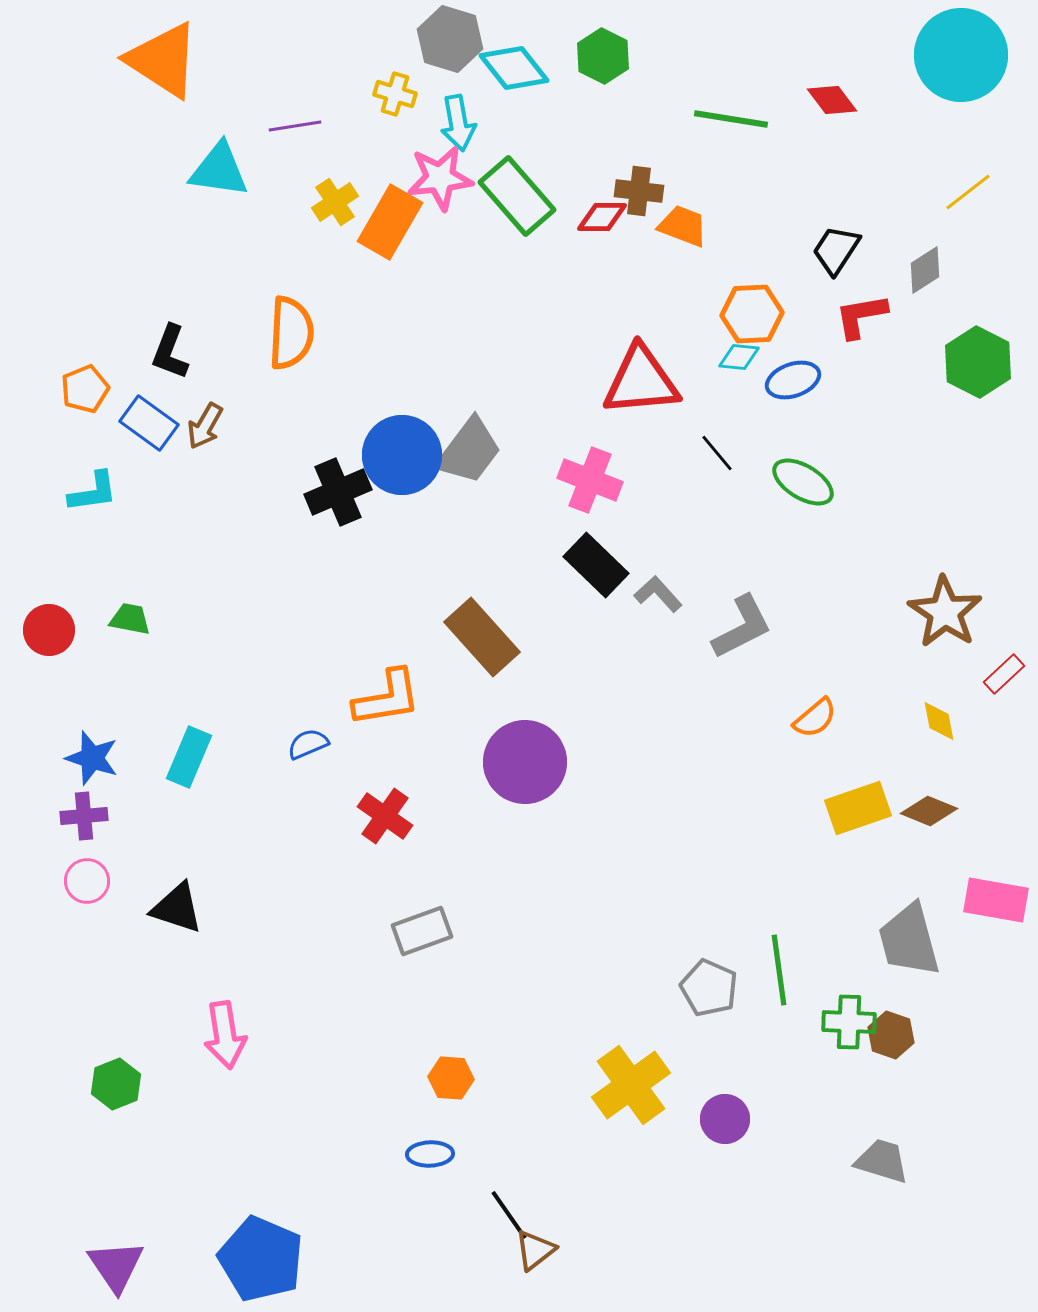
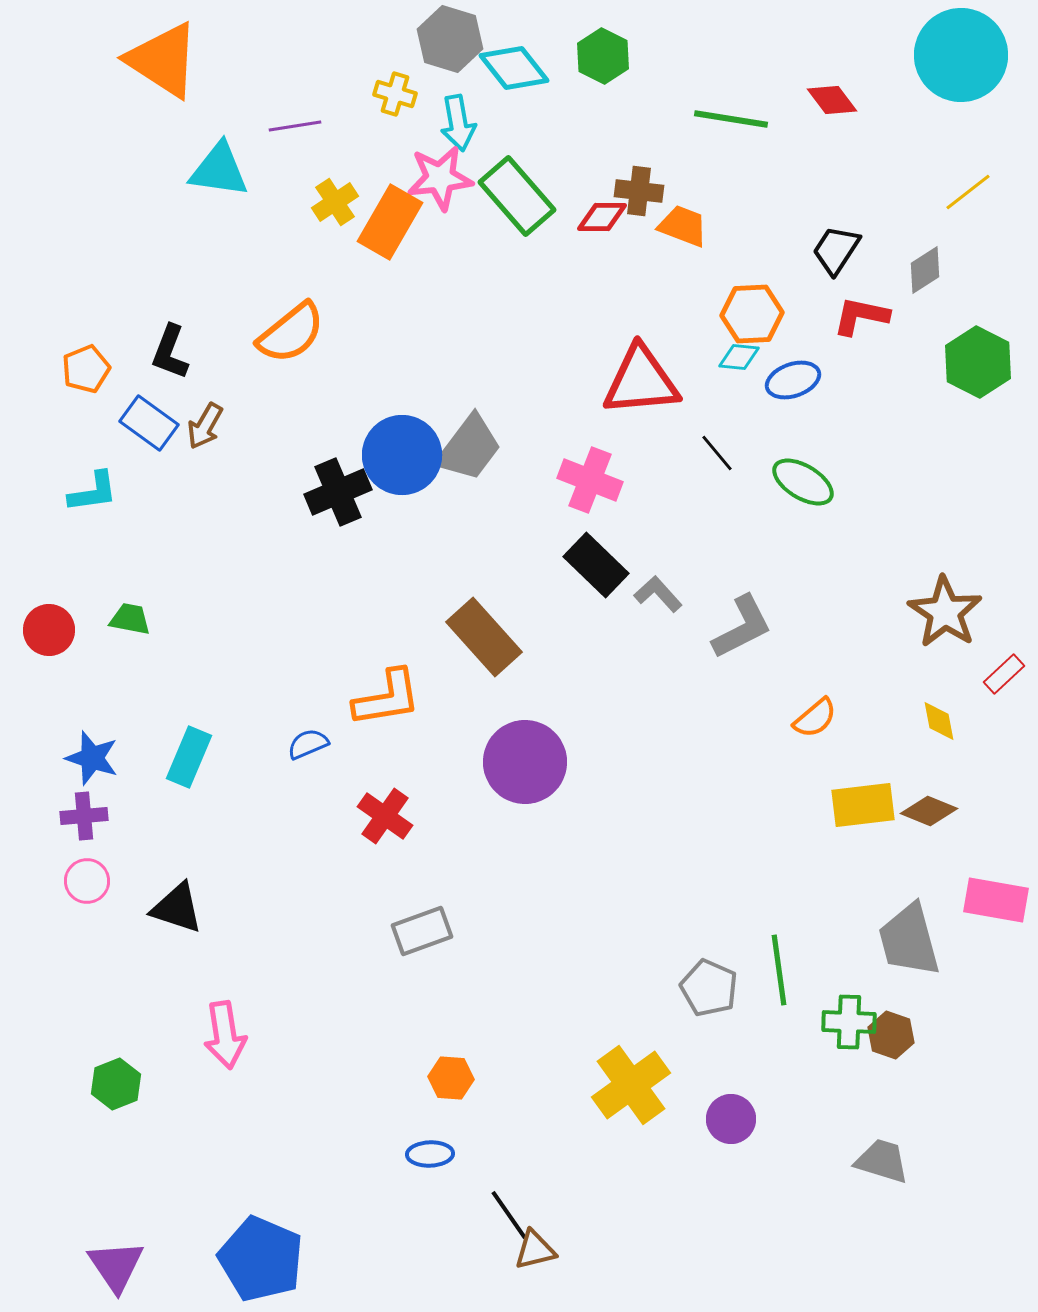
red L-shape at (861, 316): rotated 22 degrees clockwise
orange semicircle at (291, 333): rotated 48 degrees clockwise
orange pentagon at (85, 389): moved 1 px right, 20 px up
gray trapezoid at (469, 451): moved 3 px up
brown rectangle at (482, 637): moved 2 px right
yellow rectangle at (858, 808): moved 5 px right, 3 px up; rotated 12 degrees clockwise
purple circle at (725, 1119): moved 6 px right
brown triangle at (535, 1250): rotated 24 degrees clockwise
